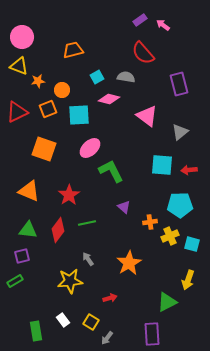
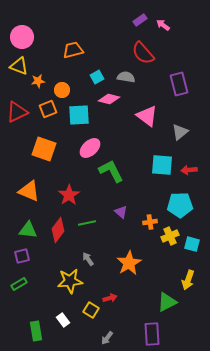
purple triangle at (124, 207): moved 3 px left, 5 px down
green rectangle at (15, 281): moved 4 px right, 3 px down
yellow square at (91, 322): moved 12 px up
